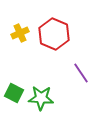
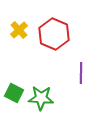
yellow cross: moved 1 px left, 3 px up; rotated 18 degrees counterclockwise
purple line: rotated 35 degrees clockwise
